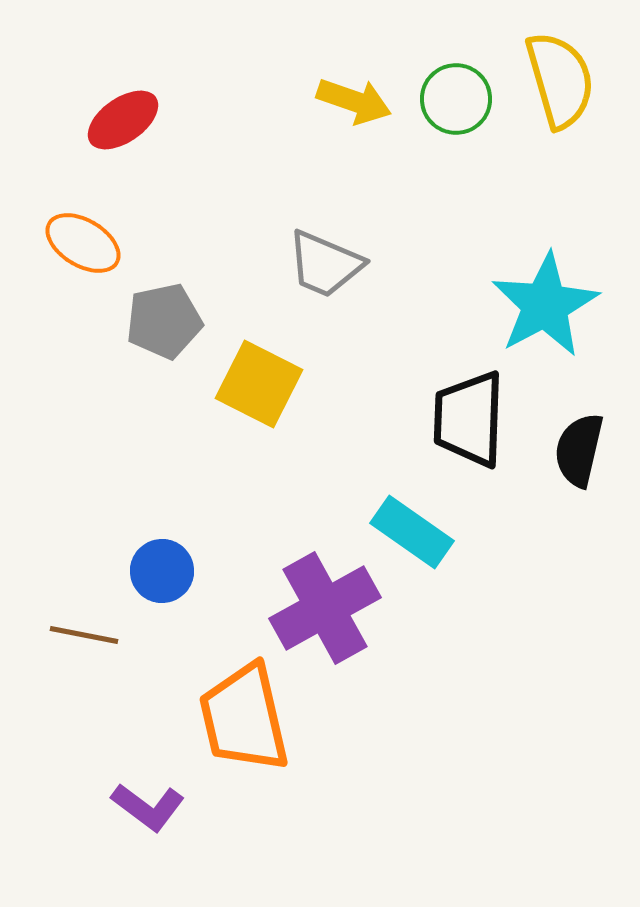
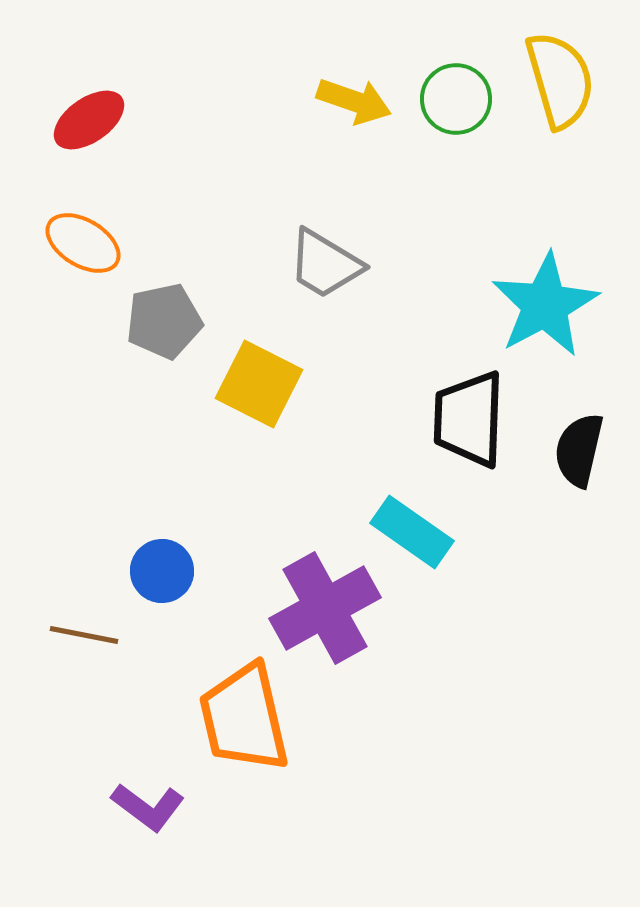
red ellipse: moved 34 px left
gray trapezoid: rotated 8 degrees clockwise
